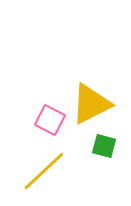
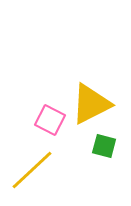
yellow line: moved 12 px left, 1 px up
